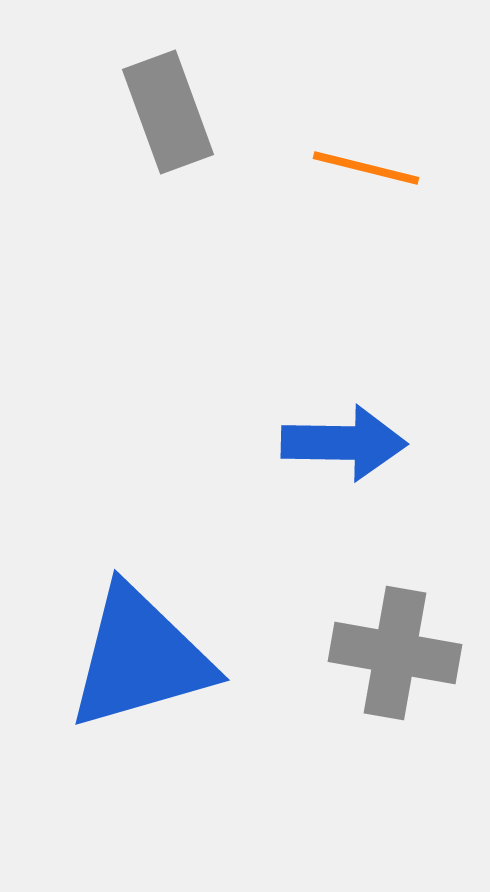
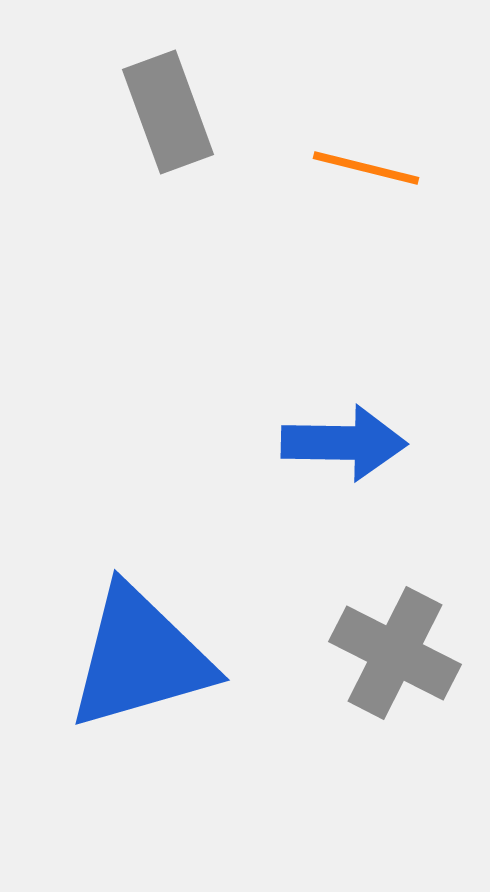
gray cross: rotated 17 degrees clockwise
